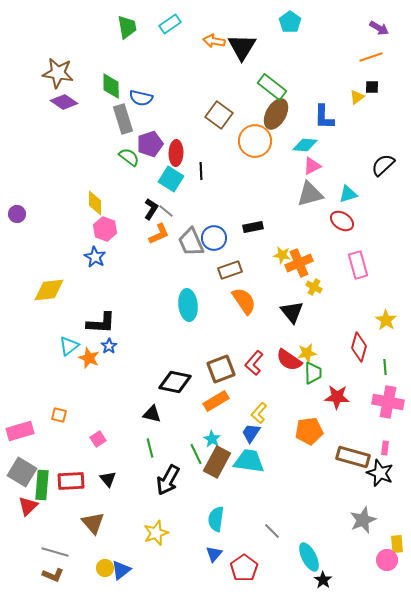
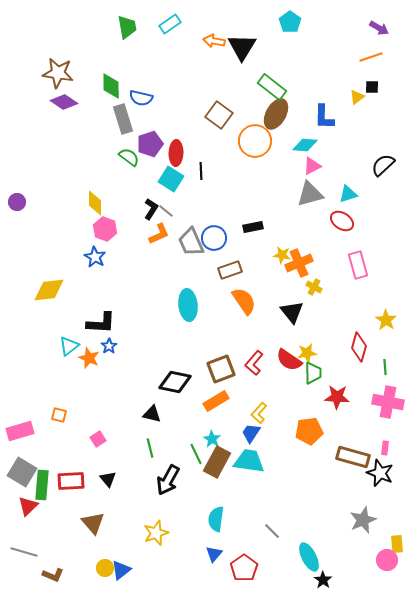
purple circle at (17, 214): moved 12 px up
gray line at (55, 552): moved 31 px left
